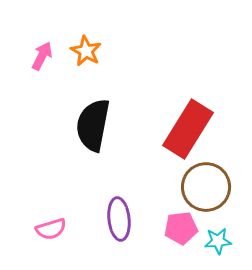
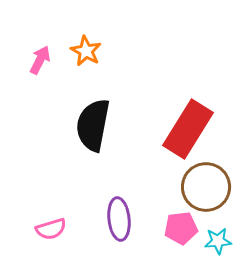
pink arrow: moved 2 px left, 4 px down
